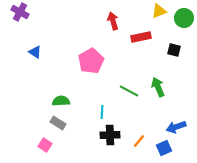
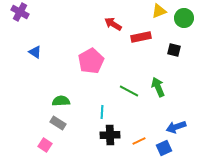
red arrow: moved 3 px down; rotated 42 degrees counterclockwise
orange line: rotated 24 degrees clockwise
